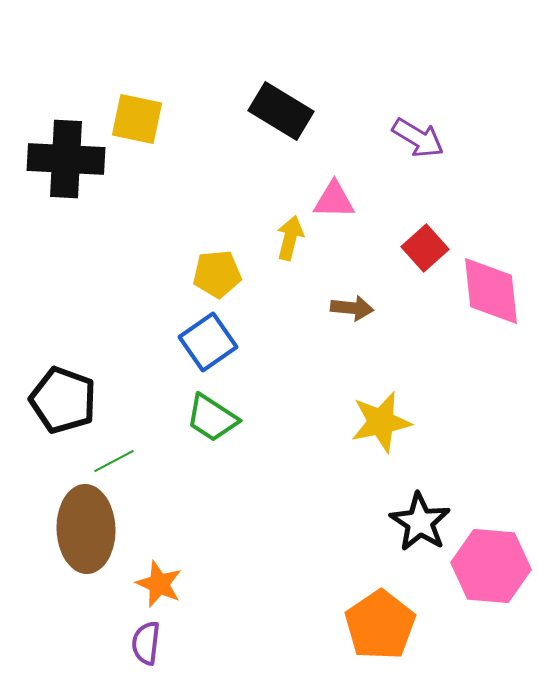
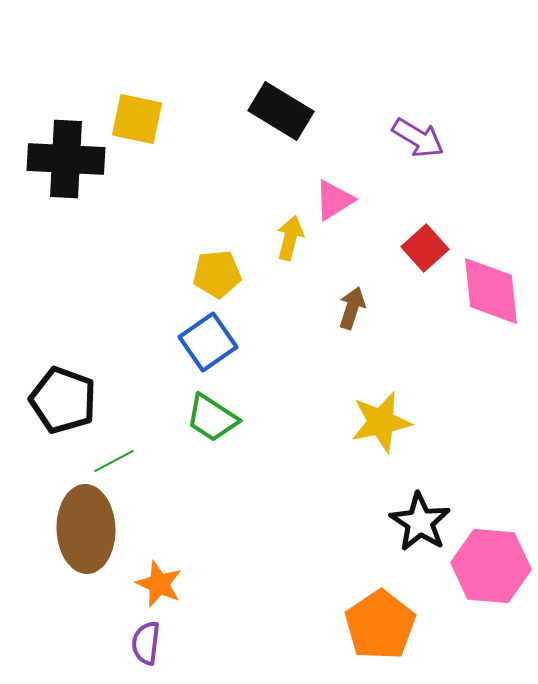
pink triangle: rotated 33 degrees counterclockwise
brown arrow: rotated 78 degrees counterclockwise
